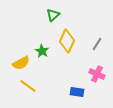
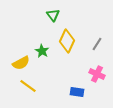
green triangle: rotated 24 degrees counterclockwise
